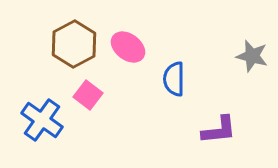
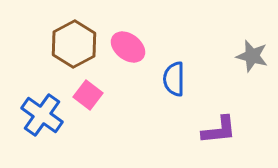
blue cross: moved 5 px up
